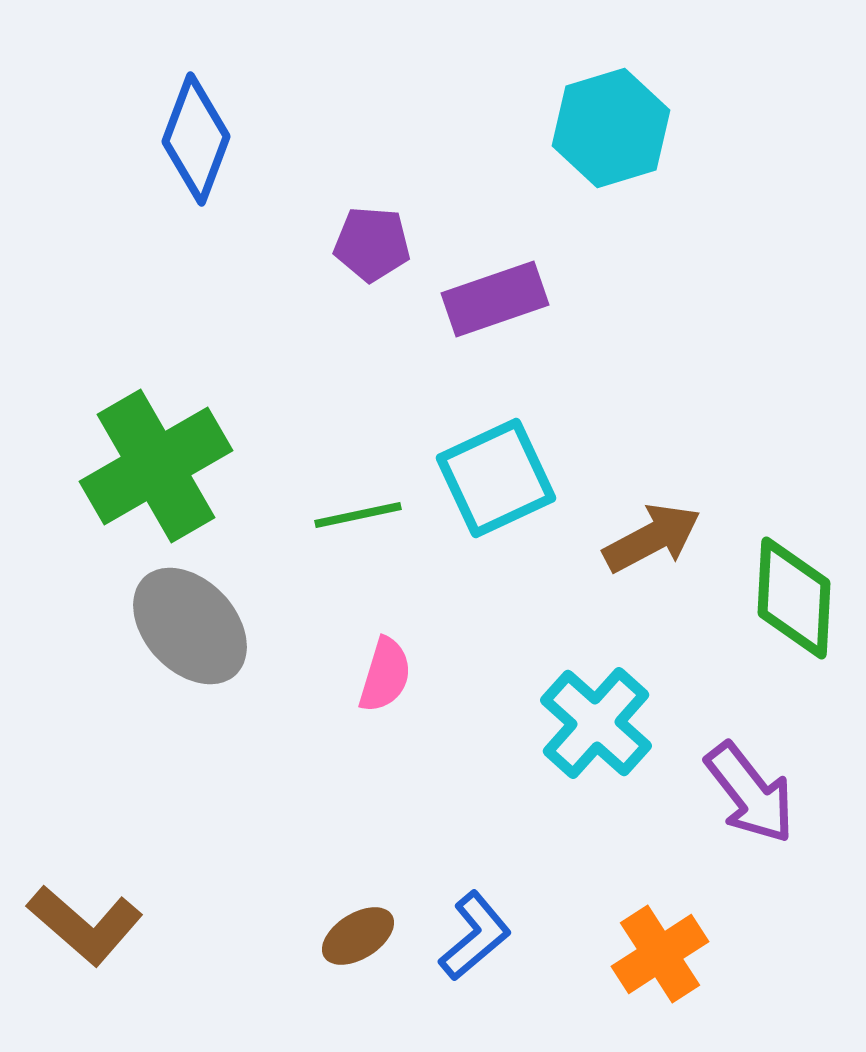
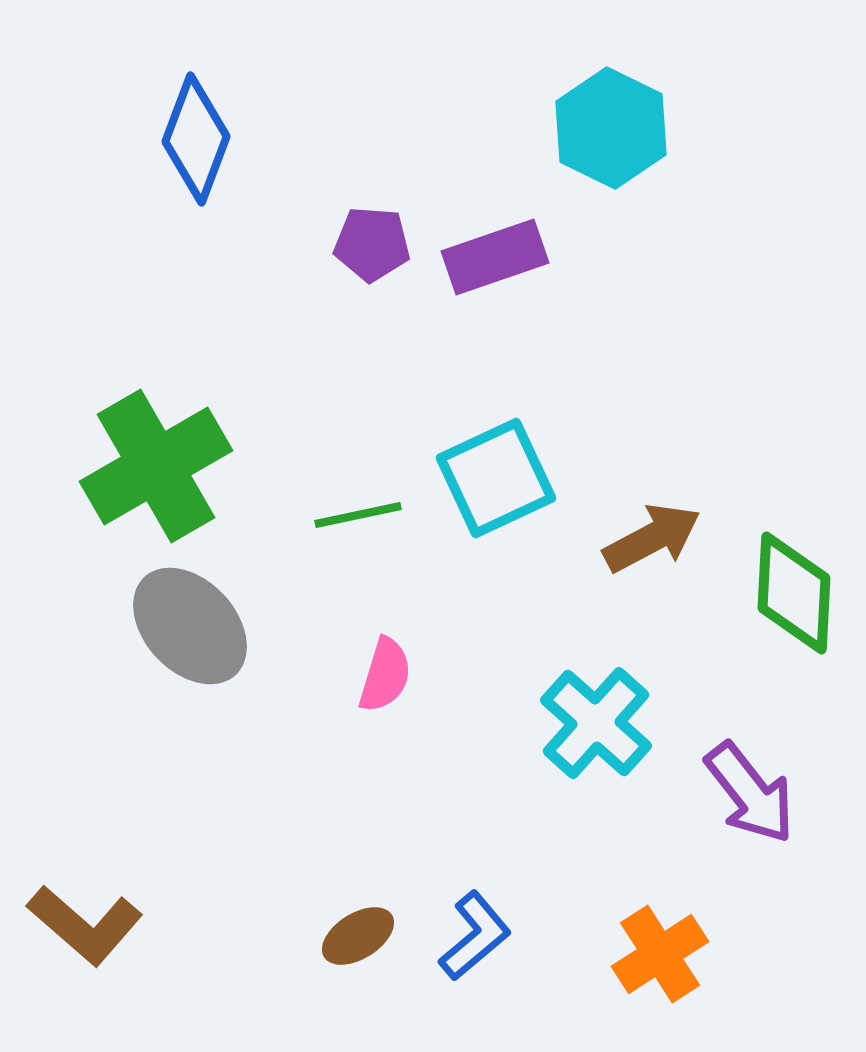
cyan hexagon: rotated 17 degrees counterclockwise
purple rectangle: moved 42 px up
green diamond: moved 5 px up
